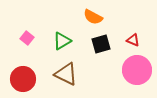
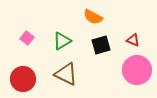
black square: moved 1 px down
